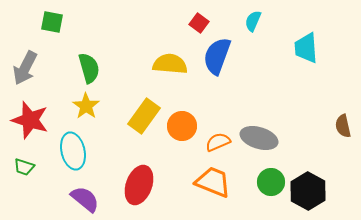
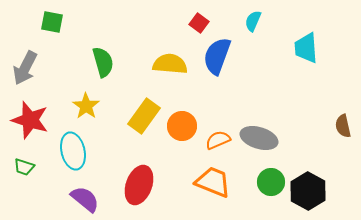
green semicircle: moved 14 px right, 6 px up
orange semicircle: moved 2 px up
